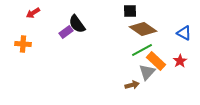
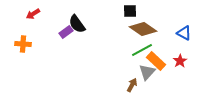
red arrow: moved 1 px down
brown arrow: rotated 48 degrees counterclockwise
